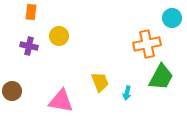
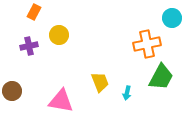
orange rectangle: moved 3 px right; rotated 21 degrees clockwise
yellow circle: moved 1 px up
purple cross: rotated 24 degrees counterclockwise
